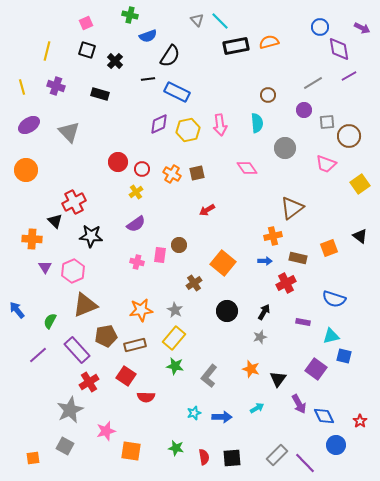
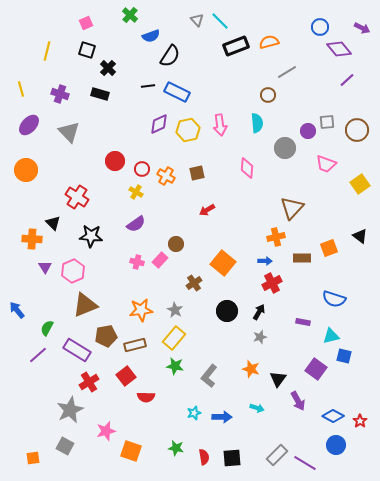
green cross at (130, 15): rotated 28 degrees clockwise
blue semicircle at (148, 36): moved 3 px right
black rectangle at (236, 46): rotated 10 degrees counterclockwise
purple diamond at (339, 49): rotated 30 degrees counterclockwise
black cross at (115, 61): moved 7 px left, 7 px down
purple line at (349, 76): moved 2 px left, 4 px down; rotated 14 degrees counterclockwise
black line at (148, 79): moved 7 px down
gray line at (313, 83): moved 26 px left, 11 px up
purple cross at (56, 86): moved 4 px right, 8 px down
yellow line at (22, 87): moved 1 px left, 2 px down
purple circle at (304, 110): moved 4 px right, 21 px down
purple ellipse at (29, 125): rotated 15 degrees counterclockwise
brown circle at (349, 136): moved 8 px right, 6 px up
red circle at (118, 162): moved 3 px left, 1 px up
pink diamond at (247, 168): rotated 40 degrees clockwise
orange cross at (172, 174): moved 6 px left, 2 px down
yellow cross at (136, 192): rotated 24 degrees counterclockwise
red cross at (74, 202): moved 3 px right, 5 px up; rotated 30 degrees counterclockwise
brown triangle at (292, 208): rotated 10 degrees counterclockwise
black triangle at (55, 221): moved 2 px left, 2 px down
orange cross at (273, 236): moved 3 px right, 1 px down
brown circle at (179, 245): moved 3 px left, 1 px up
pink rectangle at (160, 255): moved 5 px down; rotated 35 degrees clockwise
brown rectangle at (298, 258): moved 4 px right; rotated 12 degrees counterclockwise
red cross at (286, 283): moved 14 px left
black arrow at (264, 312): moved 5 px left
green semicircle at (50, 321): moved 3 px left, 7 px down
purple rectangle at (77, 350): rotated 16 degrees counterclockwise
red square at (126, 376): rotated 18 degrees clockwise
purple arrow at (299, 404): moved 1 px left, 3 px up
cyan arrow at (257, 408): rotated 48 degrees clockwise
blue diamond at (324, 416): moved 9 px right; rotated 35 degrees counterclockwise
orange square at (131, 451): rotated 10 degrees clockwise
purple line at (305, 463): rotated 15 degrees counterclockwise
